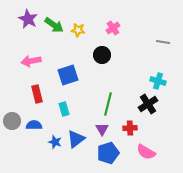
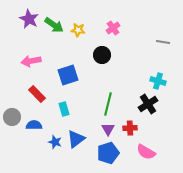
purple star: moved 1 px right
red rectangle: rotated 30 degrees counterclockwise
gray circle: moved 4 px up
purple triangle: moved 6 px right
